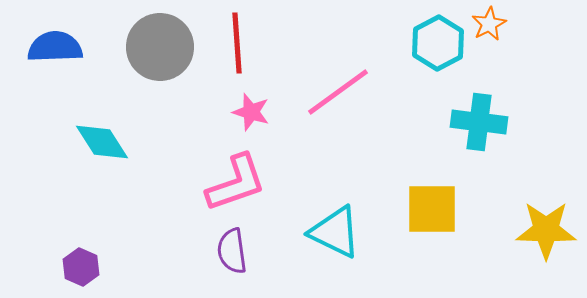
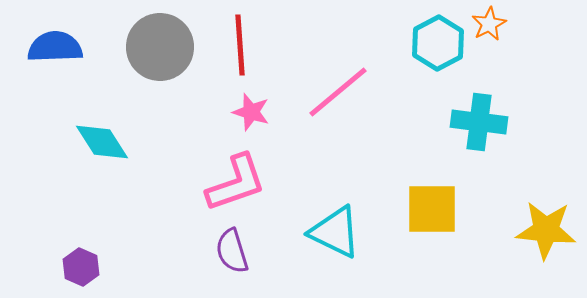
red line: moved 3 px right, 2 px down
pink line: rotated 4 degrees counterclockwise
yellow star: rotated 4 degrees clockwise
purple semicircle: rotated 9 degrees counterclockwise
